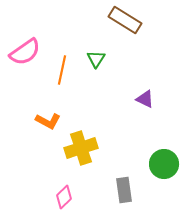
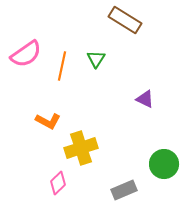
pink semicircle: moved 1 px right, 2 px down
orange line: moved 4 px up
gray rectangle: rotated 75 degrees clockwise
pink diamond: moved 6 px left, 14 px up
